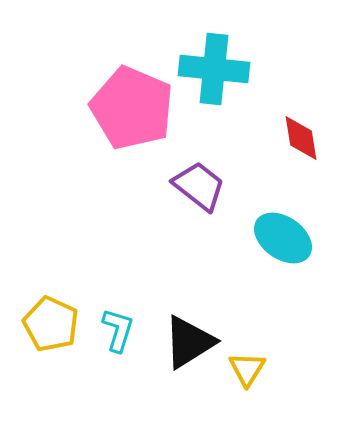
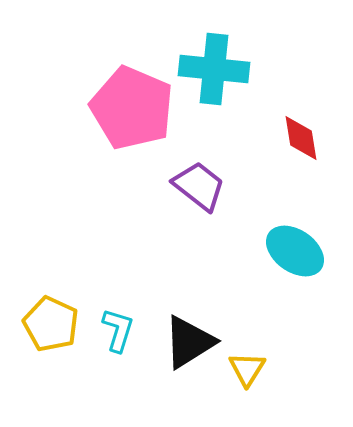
cyan ellipse: moved 12 px right, 13 px down
